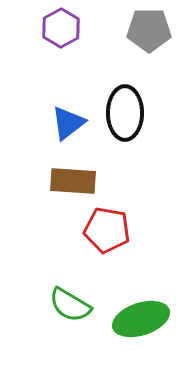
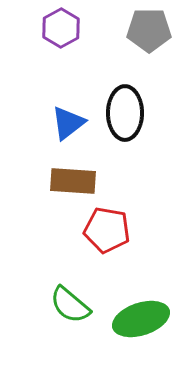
green semicircle: rotated 9 degrees clockwise
